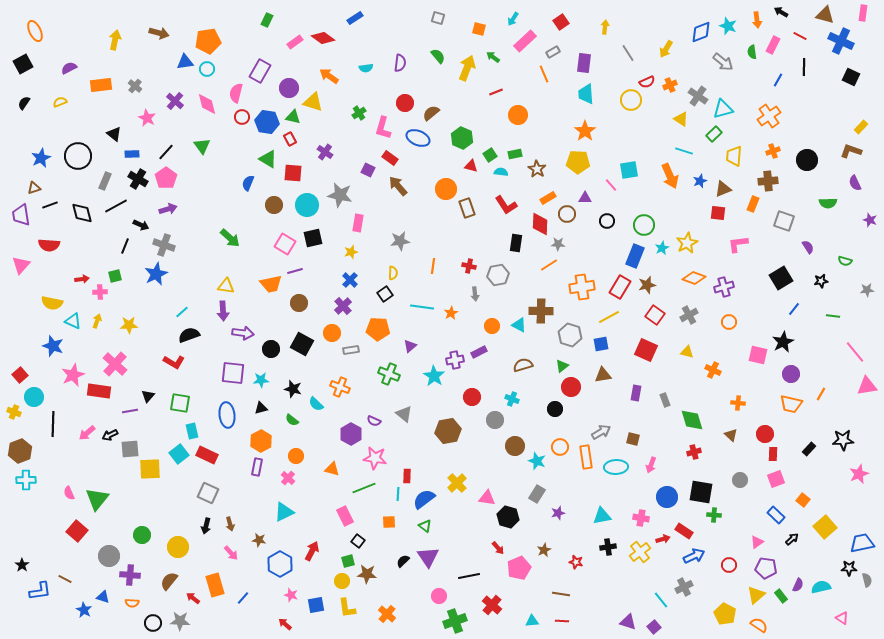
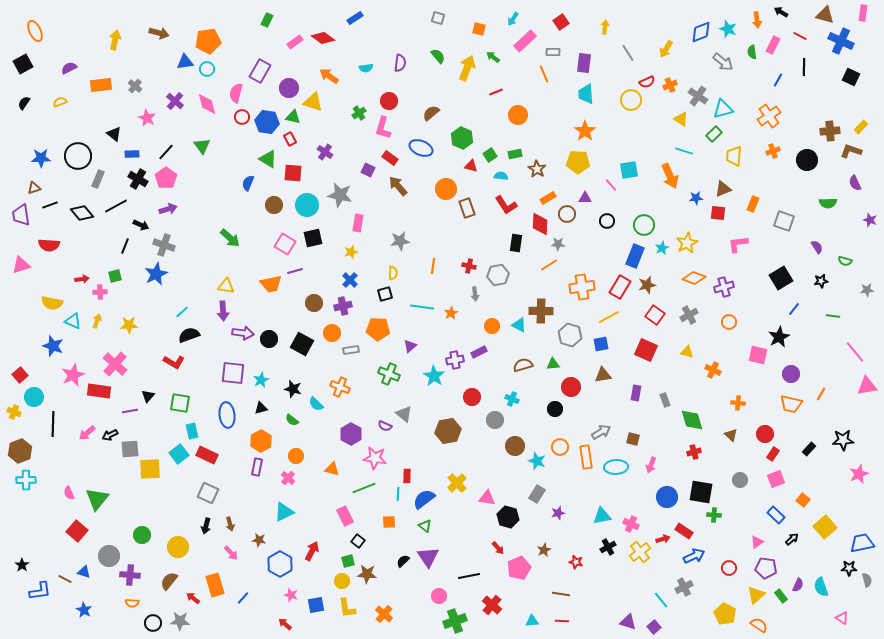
cyan star at (728, 26): moved 3 px down
gray rectangle at (553, 52): rotated 32 degrees clockwise
red circle at (405, 103): moved 16 px left, 2 px up
blue ellipse at (418, 138): moved 3 px right, 10 px down
blue star at (41, 158): rotated 24 degrees clockwise
cyan semicircle at (501, 172): moved 4 px down
gray rectangle at (105, 181): moved 7 px left, 2 px up
blue star at (700, 181): moved 4 px left, 17 px down; rotated 16 degrees clockwise
brown cross at (768, 181): moved 62 px right, 50 px up
black diamond at (82, 213): rotated 25 degrees counterclockwise
purple semicircle at (808, 247): moved 9 px right
pink triangle at (21, 265): rotated 30 degrees clockwise
black square at (385, 294): rotated 21 degrees clockwise
brown circle at (299, 303): moved 15 px right
purple cross at (343, 306): rotated 30 degrees clockwise
black star at (783, 342): moved 4 px left, 5 px up
black circle at (271, 349): moved 2 px left, 10 px up
green triangle at (562, 366): moved 9 px left, 2 px up; rotated 32 degrees clockwise
cyan star at (261, 380): rotated 21 degrees counterclockwise
purple semicircle at (374, 421): moved 11 px right, 5 px down
red rectangle at (773, 454): rotated 32 degrees clockwise
pink cross at (641, 518): moved 10 px left, 6 px down; rotated 14 degrees clockwise
black cross at (608, 547): rotated 21 degrees counterclockwise
red circle at (729, 565): moved 3 px down
cyan semicircle at (821, 587): rotated 96 degrees counterclockwise
blue triangle at (103, 597): moved 19 px left, 25 px up
orange cross at (387, 614): moved 3 px left
